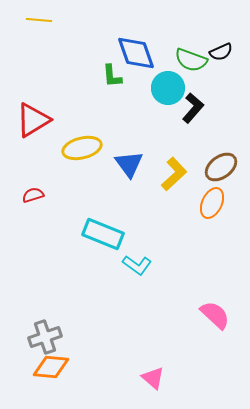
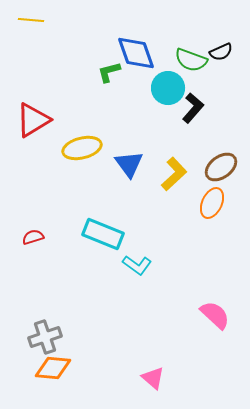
yellow line: moved 8 px left
green L-shape: moved 3 px left, 4 px up; rotated 80 degrees clockwise
red semicircle: moved 42 px down
orange diamond: moved 2 px right, 1 px down
